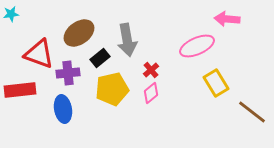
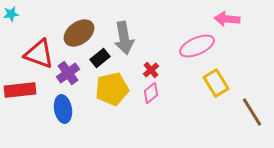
gray arrow: moved 3 px left, 2 px up
purple cross: rotated 30 degrees counterclockwise
brown line: rotated 20 degrees clockwise
